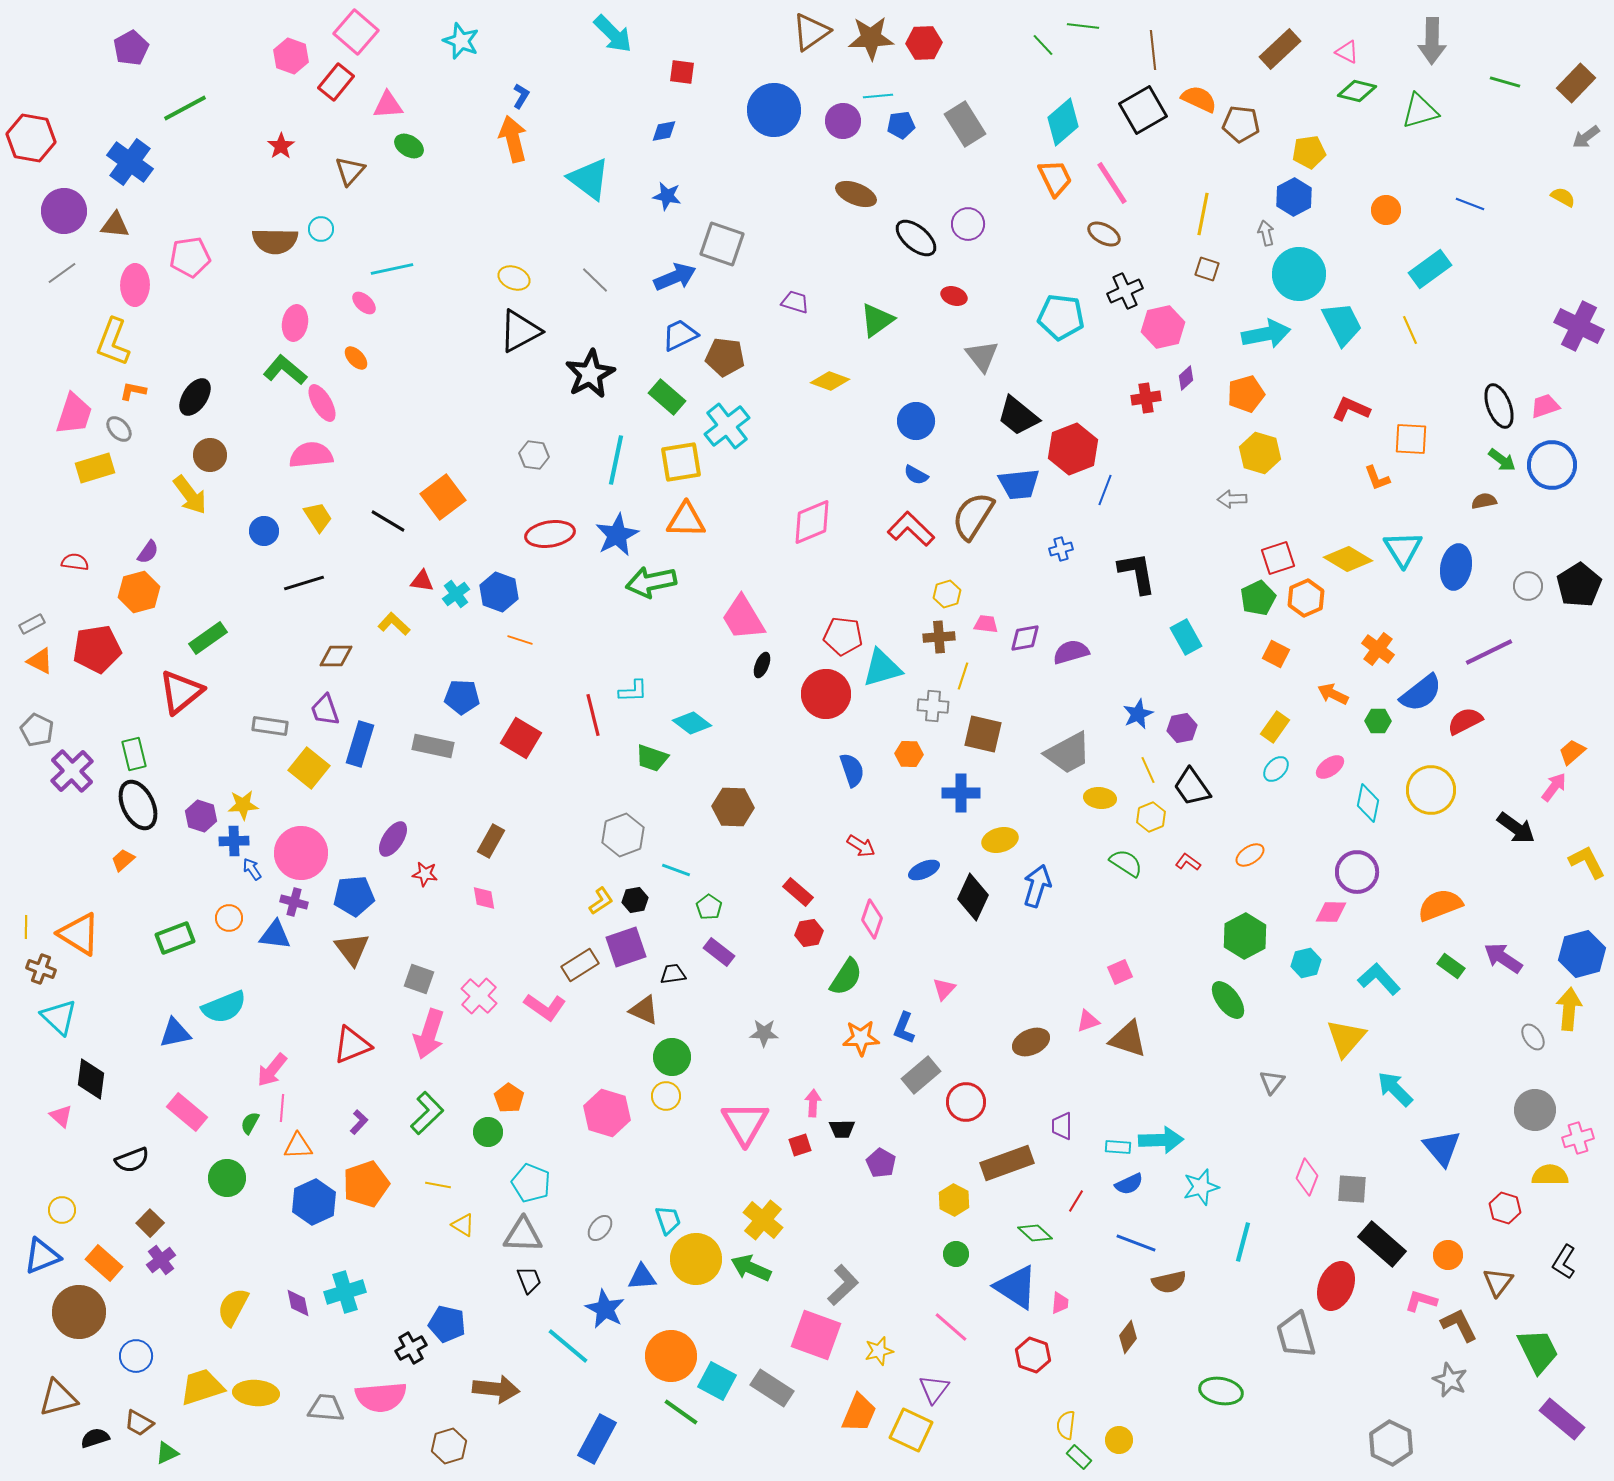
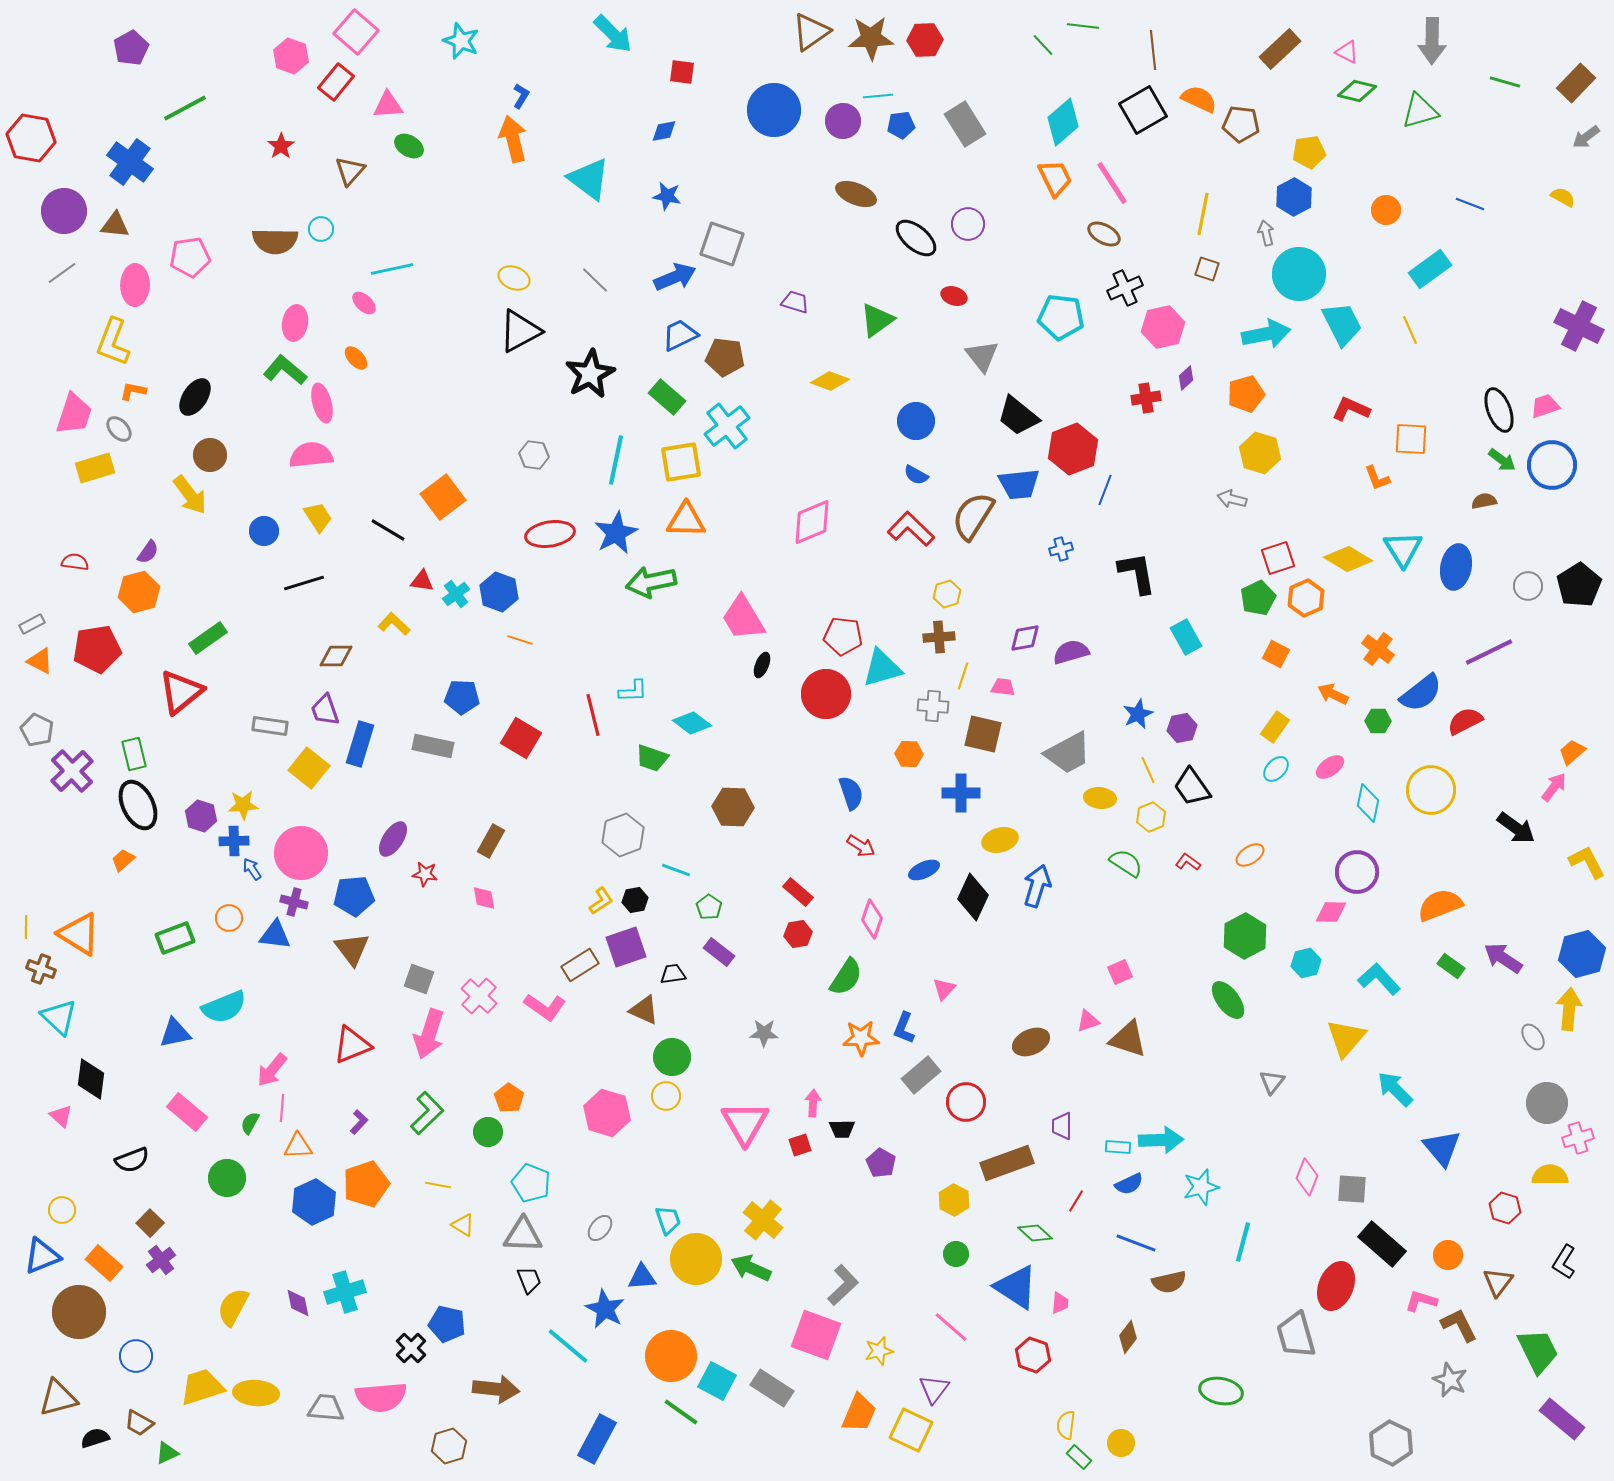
red hexagon at (924, 43): moved 1 px right, 3 px up
black cross at (1125, 291): moved 3 px up
pink ellipse at (322, 403): rotated 15 degrees clockwise
black ellipse at (1499, 406): moved 4 px down
gray arrow at (1232, 499): rotated 16 degrees clockwise
black line at (388, 521): moved 9 px down
blue star at (617, 535): moved 1 px left, 2 px up
pink trapezoid at (986, 624): moved 17 px right, 63 px down
blue semicircle at (852, 770): moved 1 px left, 23 px down
red hexagon at (809, 933): moved 11 px left, 1 px down
gray circle at (1535, 1110): moved 12 px right, 7 px up
black cross at (411, 1348): rotated 16 degrees counterclockwise
yellow circle at (1119, 1440): moved 2 px right, 3 px down
